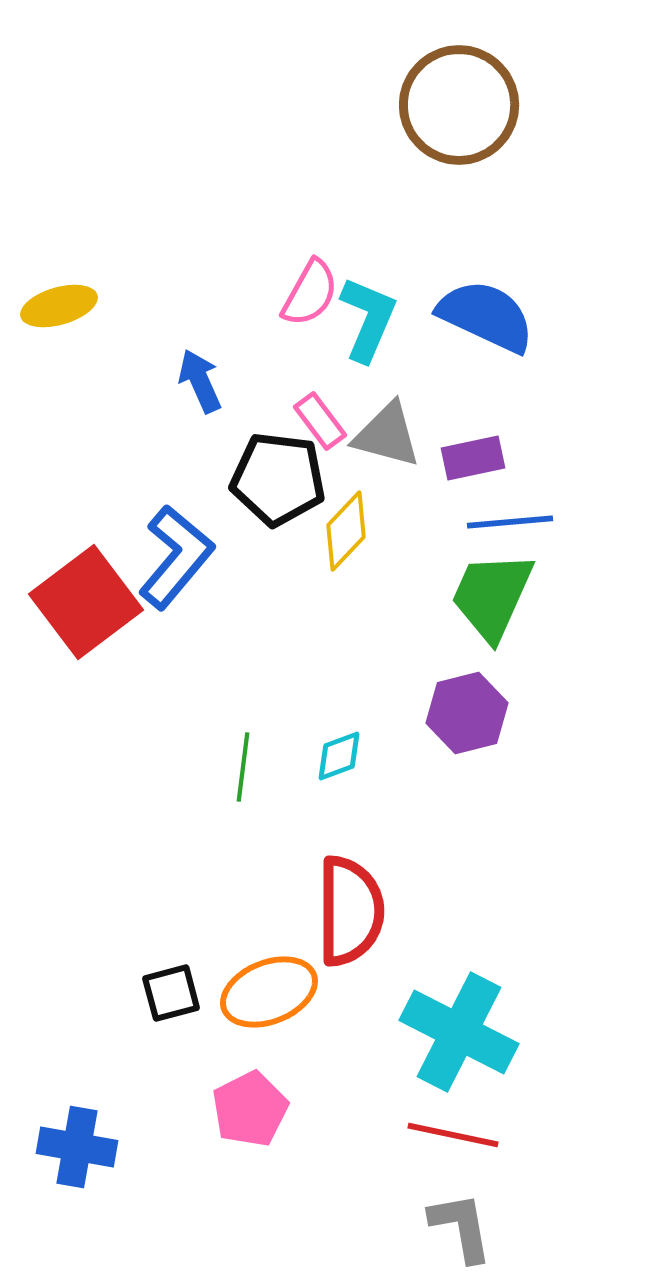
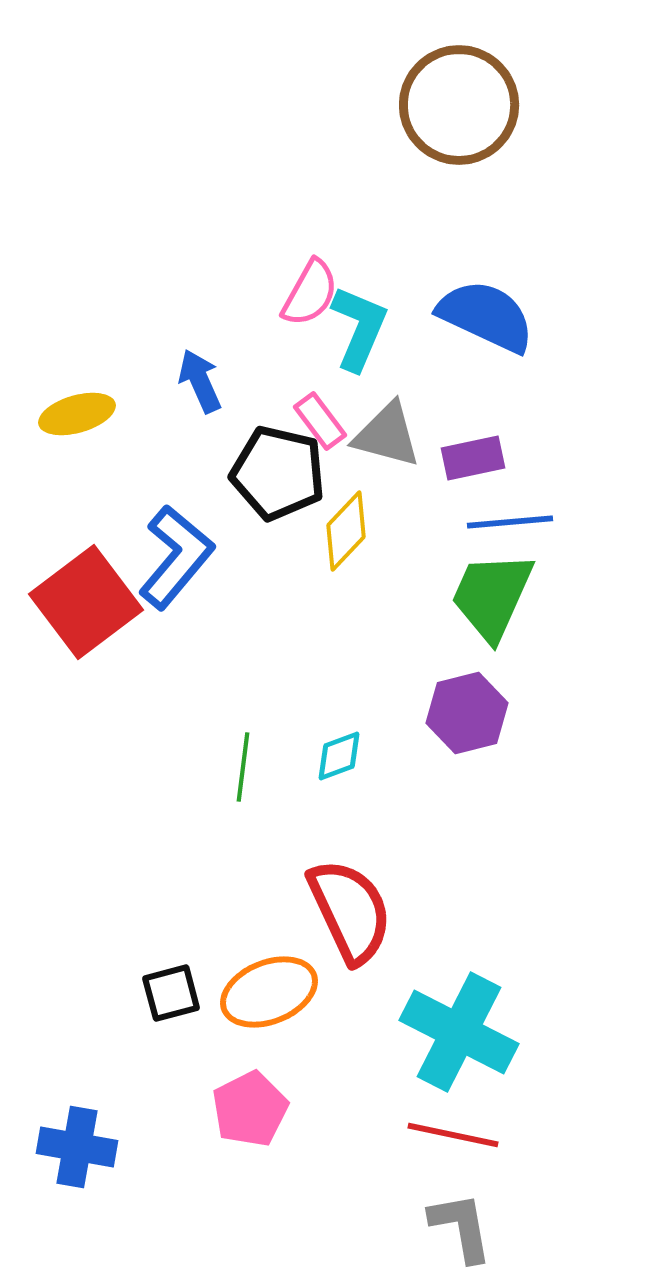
yellow ellipse: moved 18 px right, 108 px down
cyan L-shape: moved 9 px left, 9 px down
black pentagon: moved 6 px up; rotated 6 degrees clockwise
red semicircle: rotated 25 degrees counterclockwise
